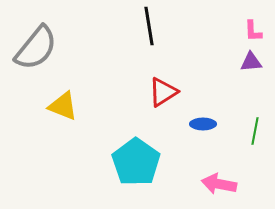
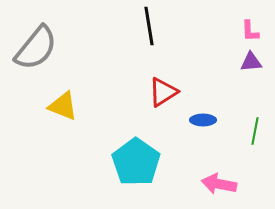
pink L-shape: moved 3 px left
blue ellipse: moved 4 px up
